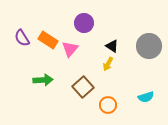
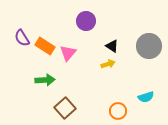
purple circle: moved 2 px right, 2 px up
orange rectangle: moved 3 px left, 6 px down
pink triangle: moved 2 px left, 4 px down
yellow arrow: rotated 136 degrees counterclockwise
green arrow: moved 2 px right
brown square: moved 18 px left, 21 px down
orange circle: moved 10 px right, 6 px down
